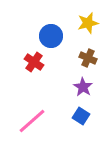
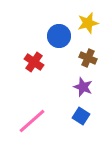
blue circle: moved 8 px right
purple star: rotated 12 degrees counterclockwise
